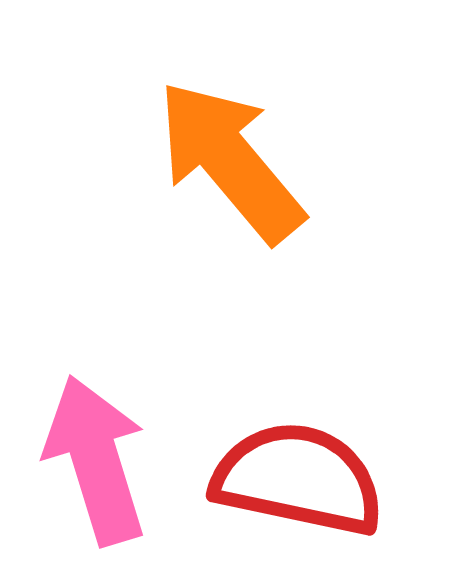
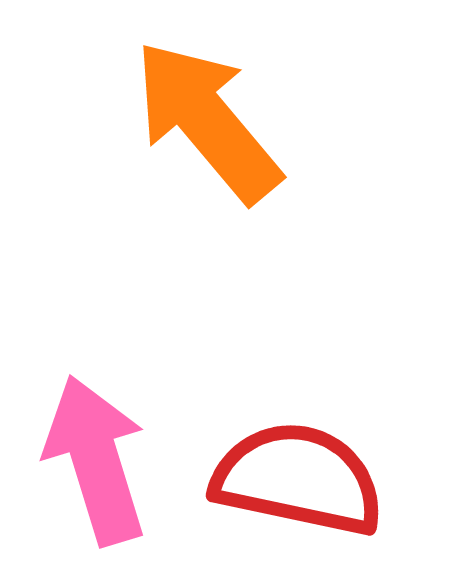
orange arrow: moved 23 px left, 40 px up
